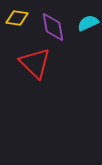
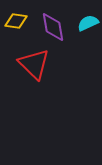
yellow diamond: moved 1 px left, 3 px down
red triangle: moved 1 px left, 1 px down
